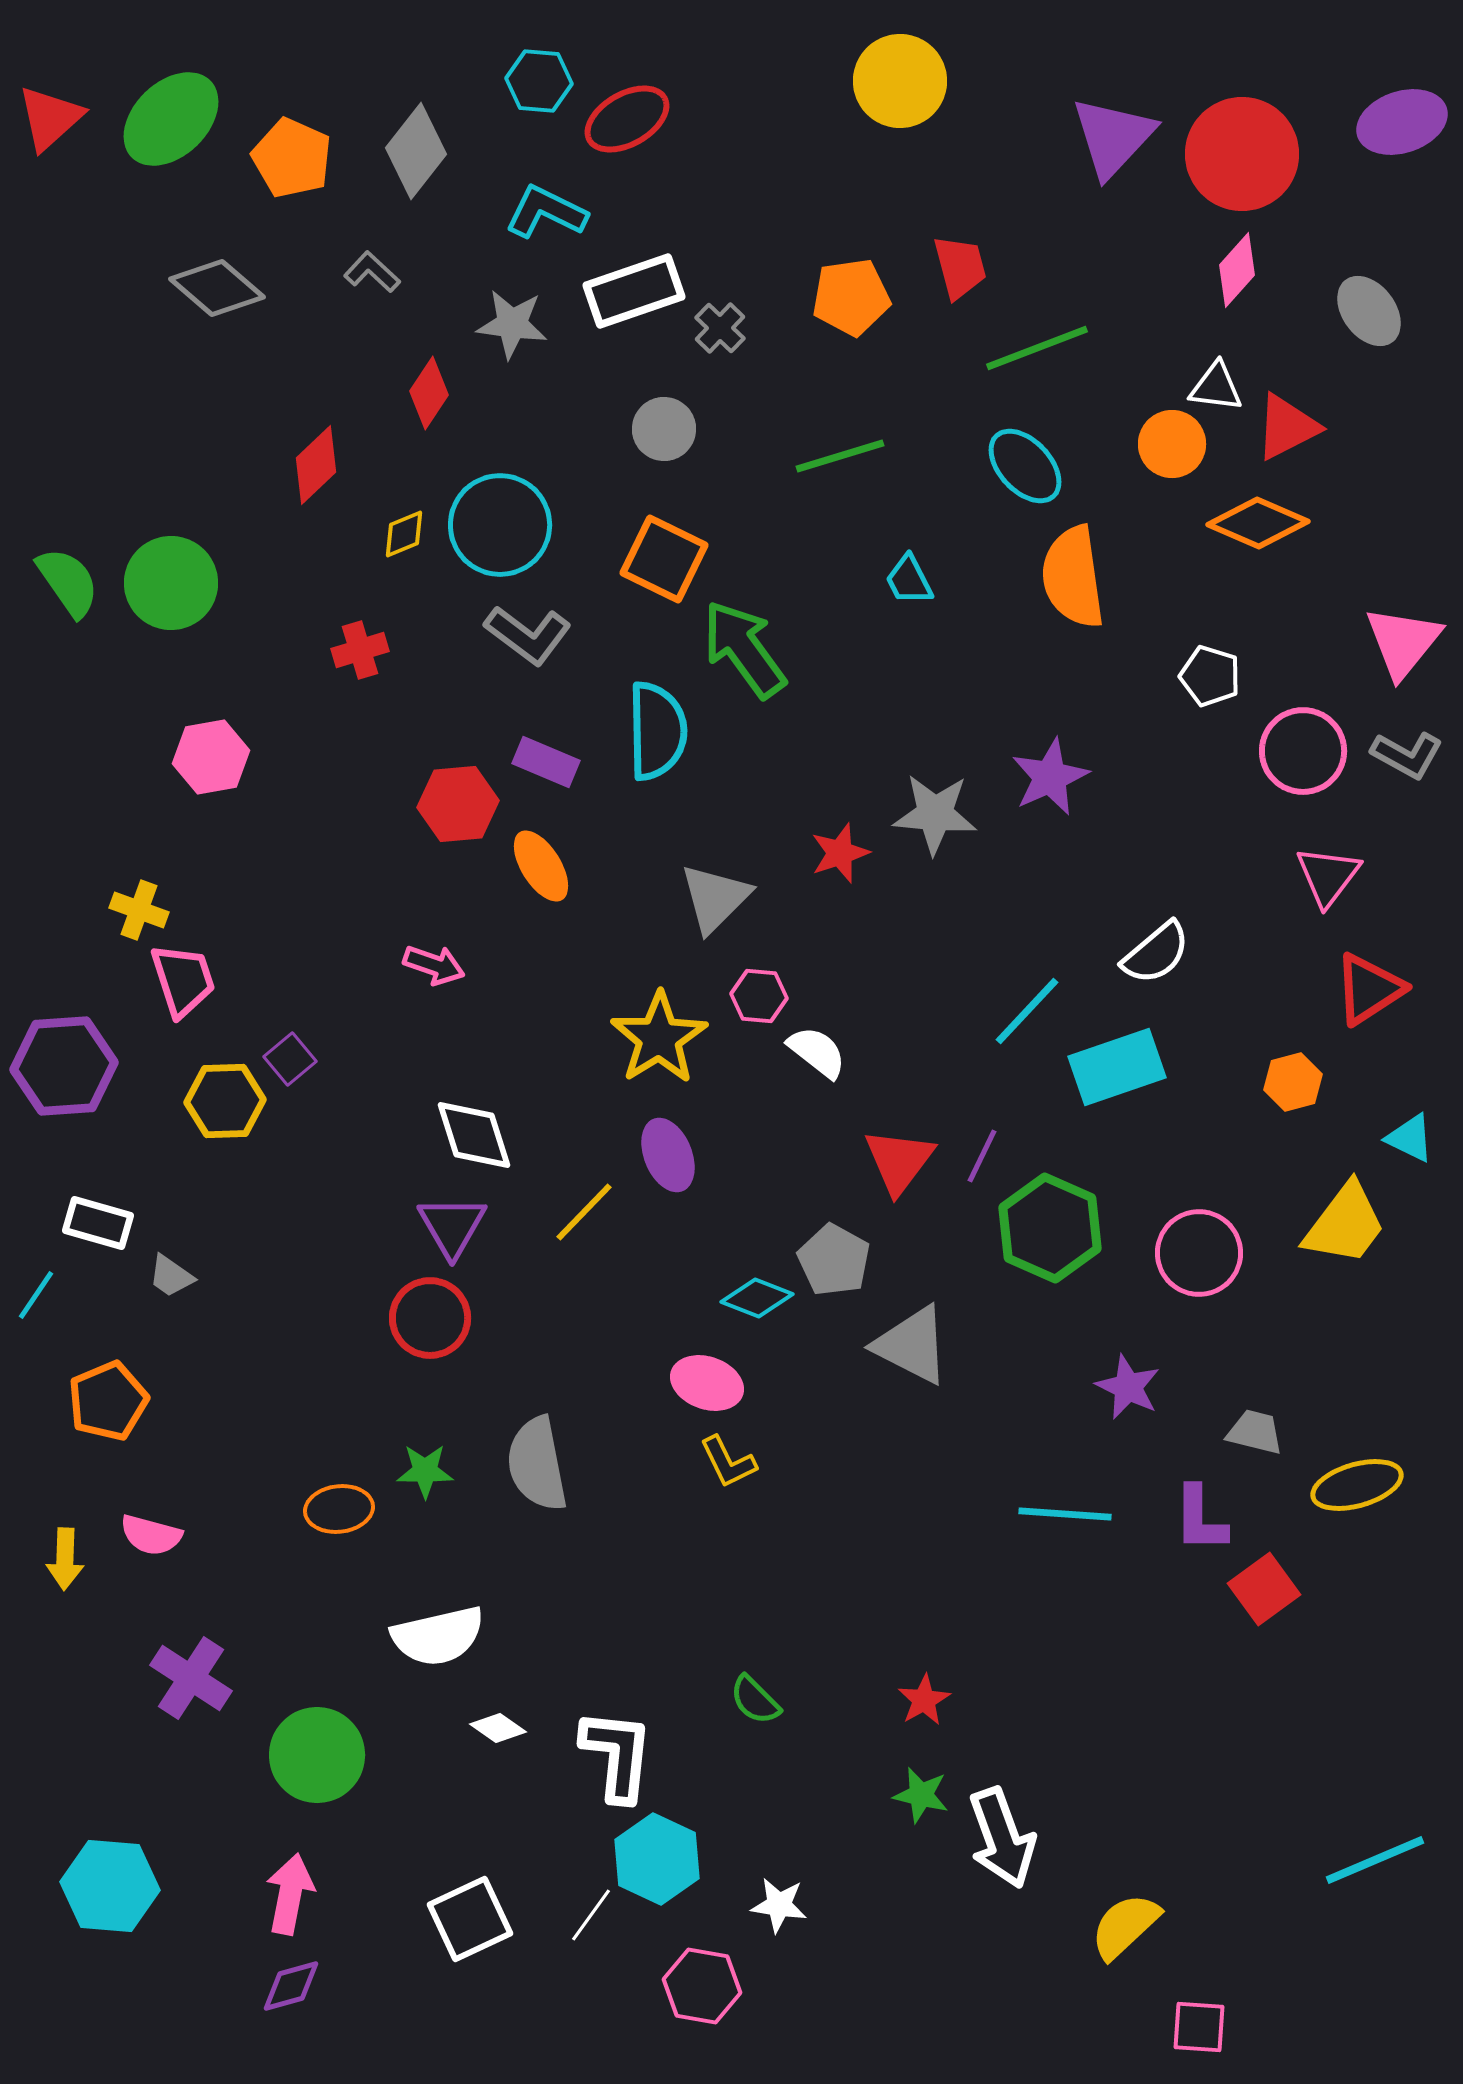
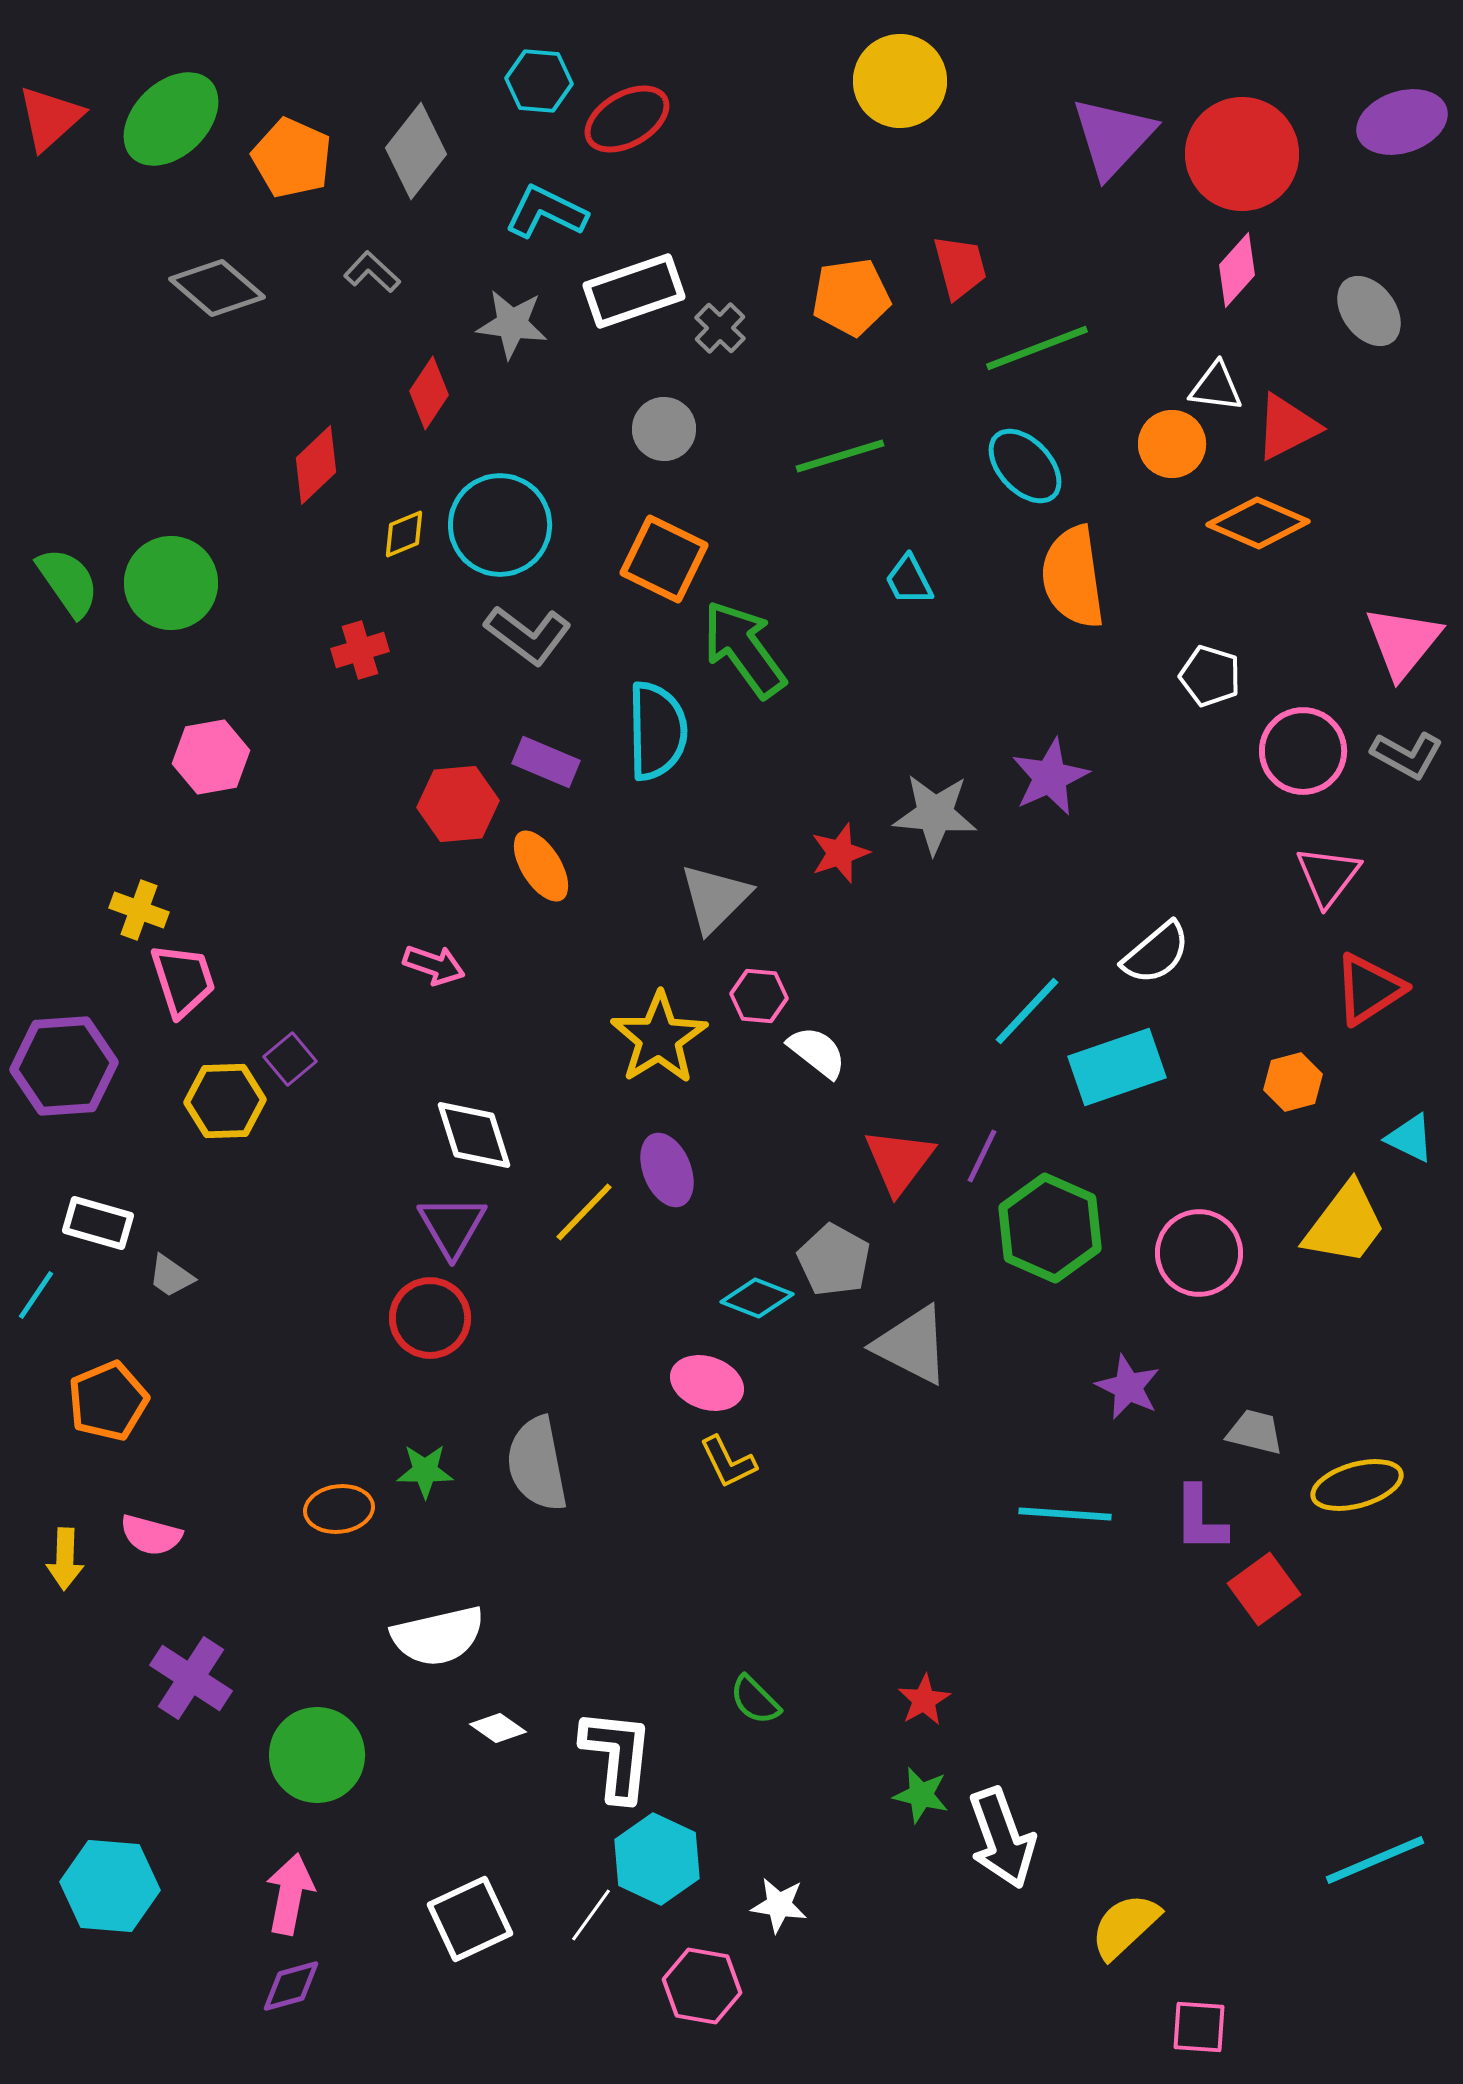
purple ellipse at (668, 1155): moved 1 px left, 15 px down
